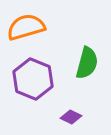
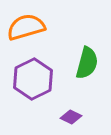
purple hexagon: rotated 12 degrees clockwise
